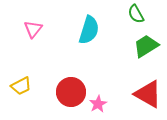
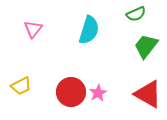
green semicircle: rotated 84 degrees counterclockwise
green trapezoid: rotated 20 degrees counterclockwise
pink star: moved 11 px up
